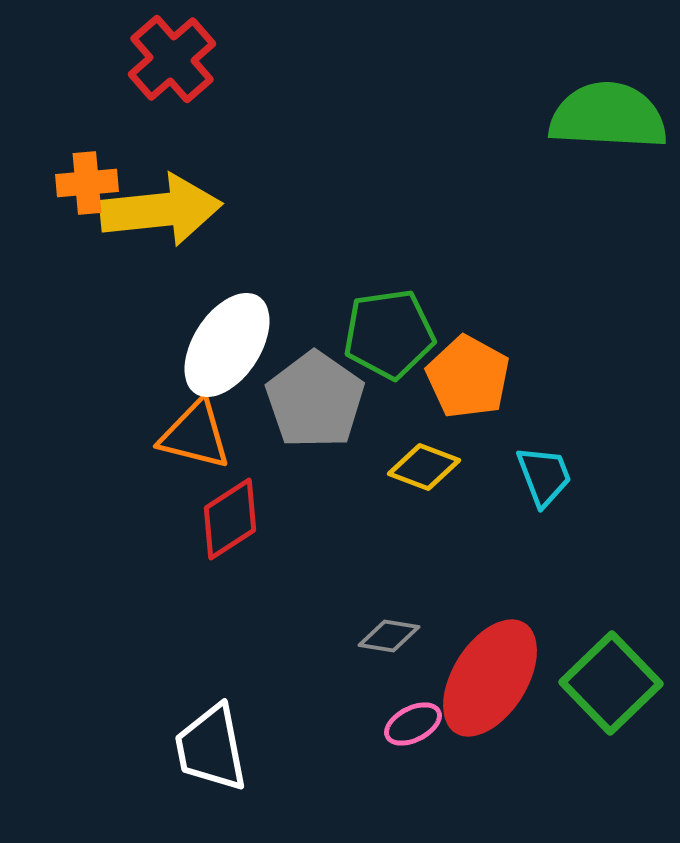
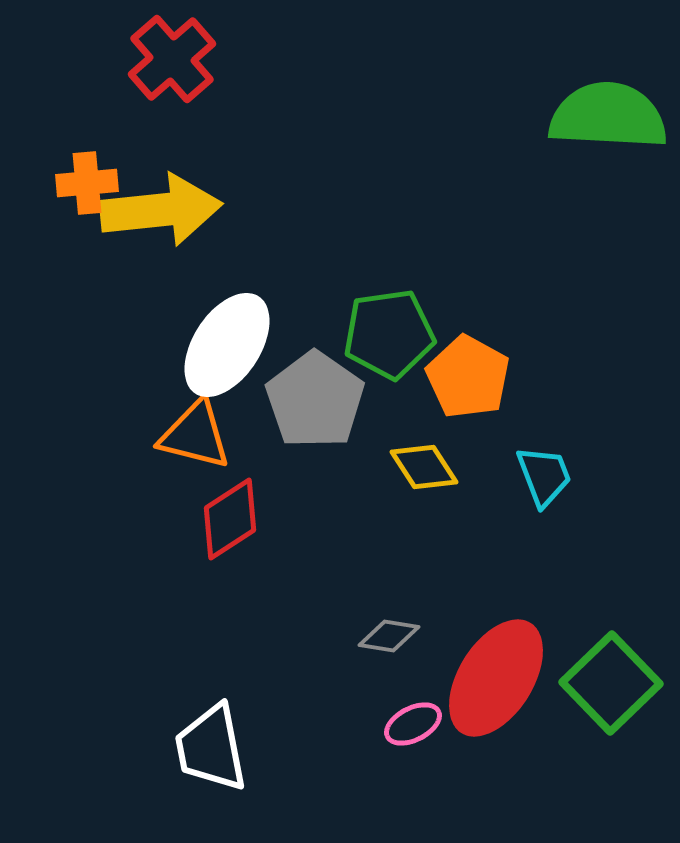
yellow diamond: rotated 36 degrees clockwise
red ellipse: moved 6 px right
